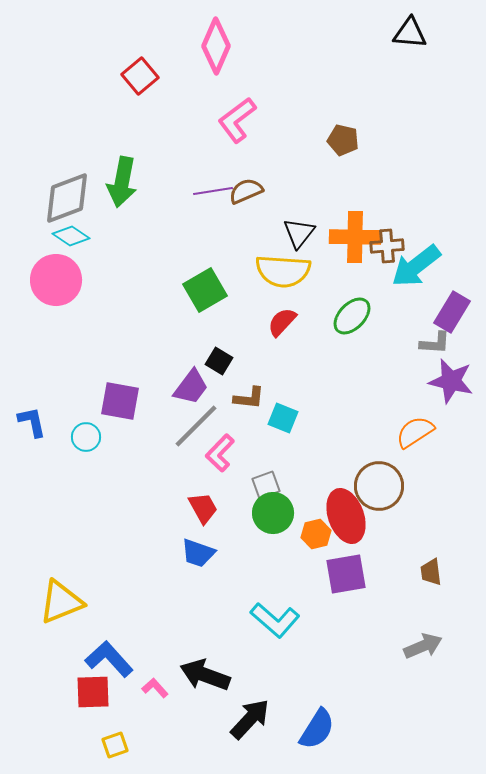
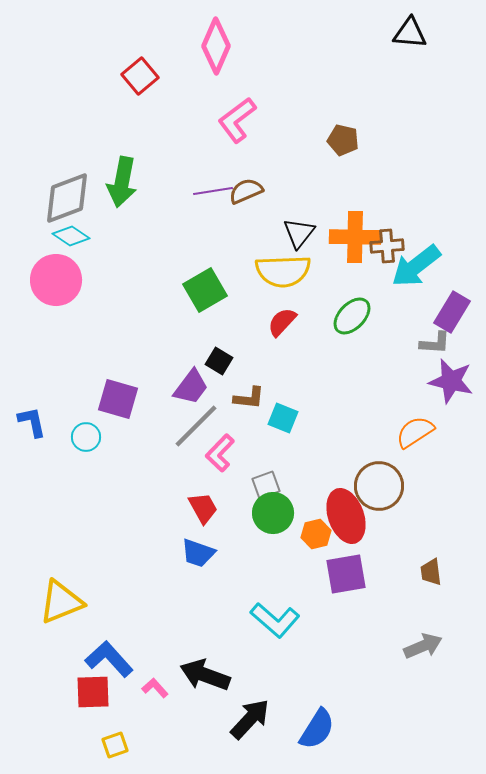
yellow semicircle at (283, 271): rotated 6 degrees counterclockwise
purple square at (120, 401): moved 2 px left, 2 px up; rotated 6 degrees clockwise
